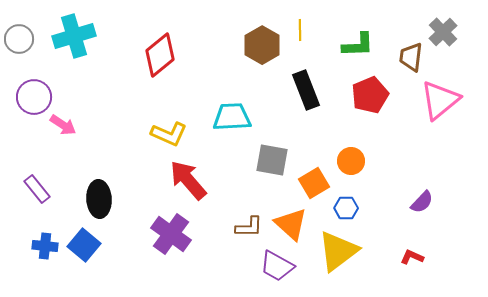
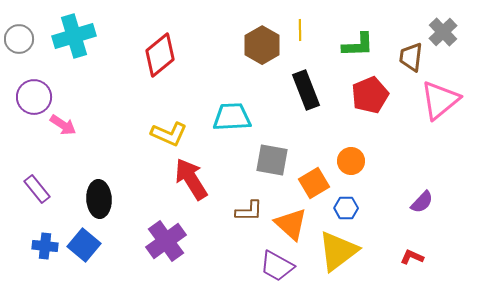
red arrow: moved 3 px right, 1 px up; rotated 9 degrees clockwise
brown L-shape: moved 16 px up
purple cross: moved 5 px left, 7 px down; rotated 18 degrees clockwise
